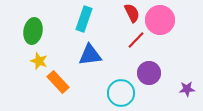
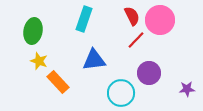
red semicircle: moved 3 px down
blue triangle: moved 4 px right, 5 px down
